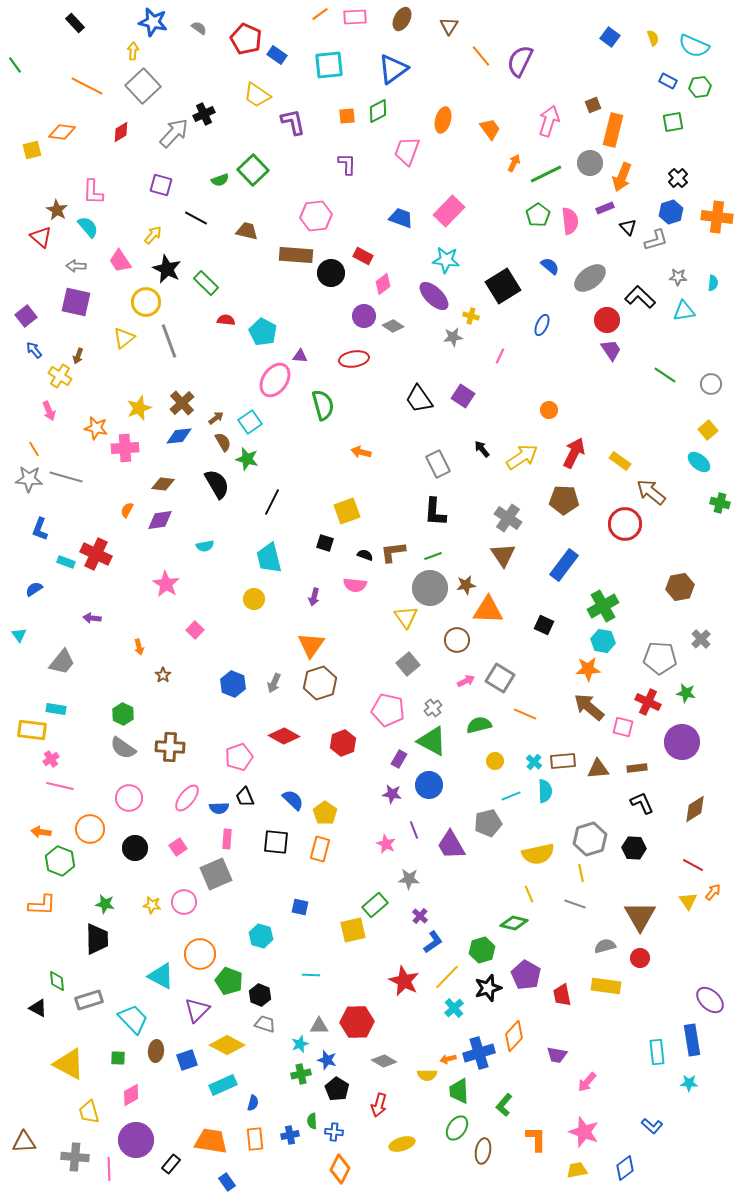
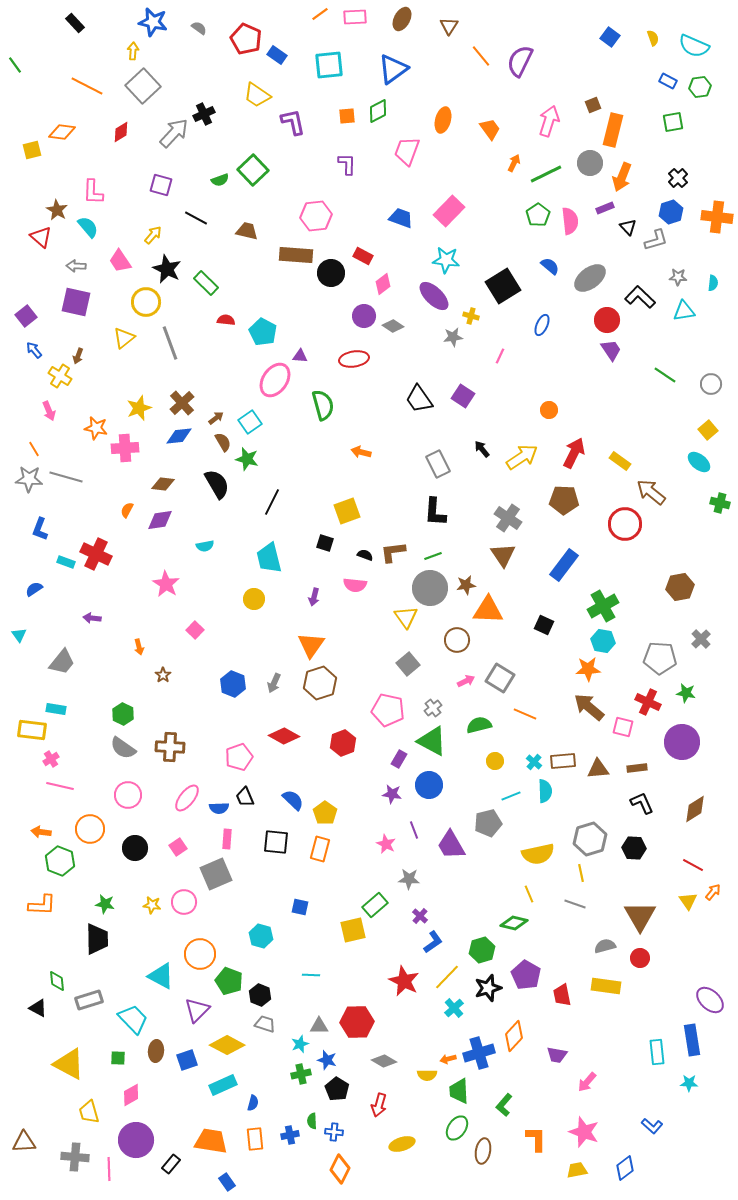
gray line at (169, 341): moved 1 px right, 2 px down
pink circle at (129, 798): moved 1 px left, 3 px up
